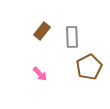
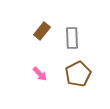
gray rectangle: moved 1 px down
brown pentagon: moved 11 px left, 7 px down
